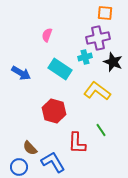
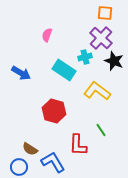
purple cross: moved 3 px right; rotated 35 degrees counterclockwise
black star: moved 1 px right, 1 px up
cyan rectangle: moved 4 px right, 1 px down
red L-shape: moved 1 px right, 2 px down
brown semicircle: moved 1 px down; rotated 14 degrees counterclockwise
